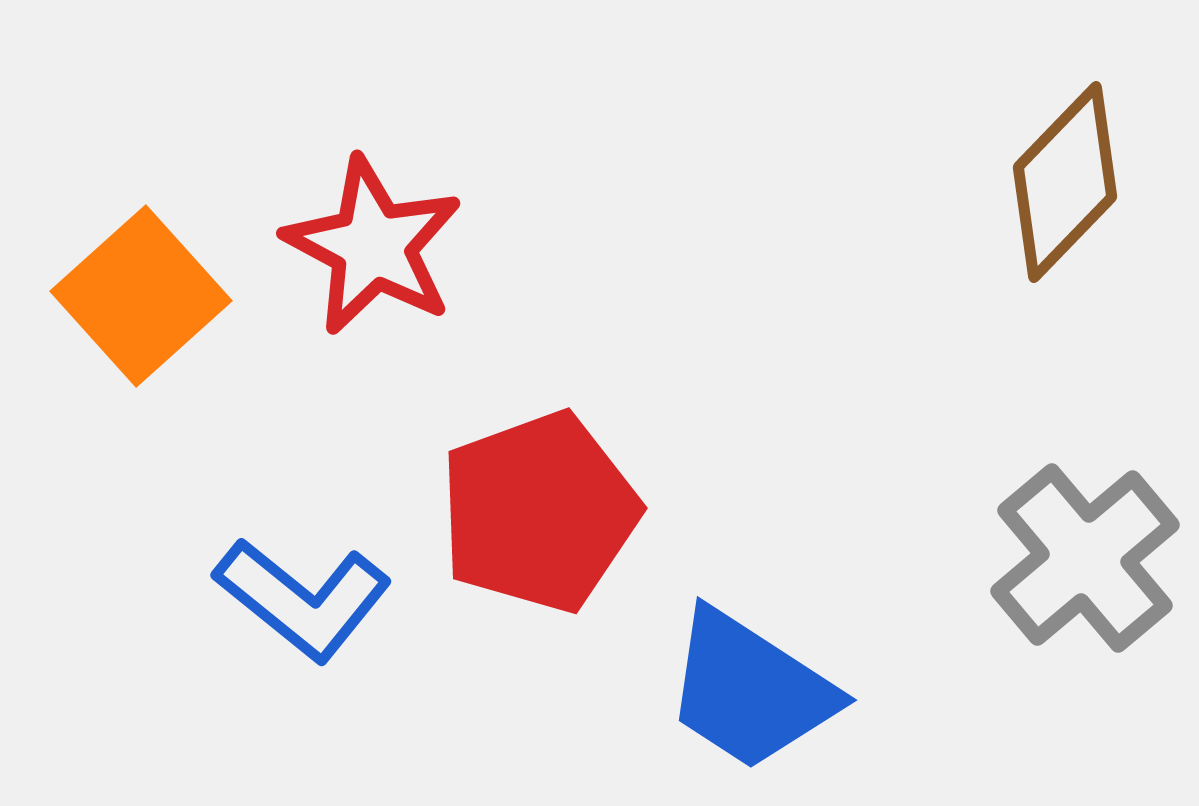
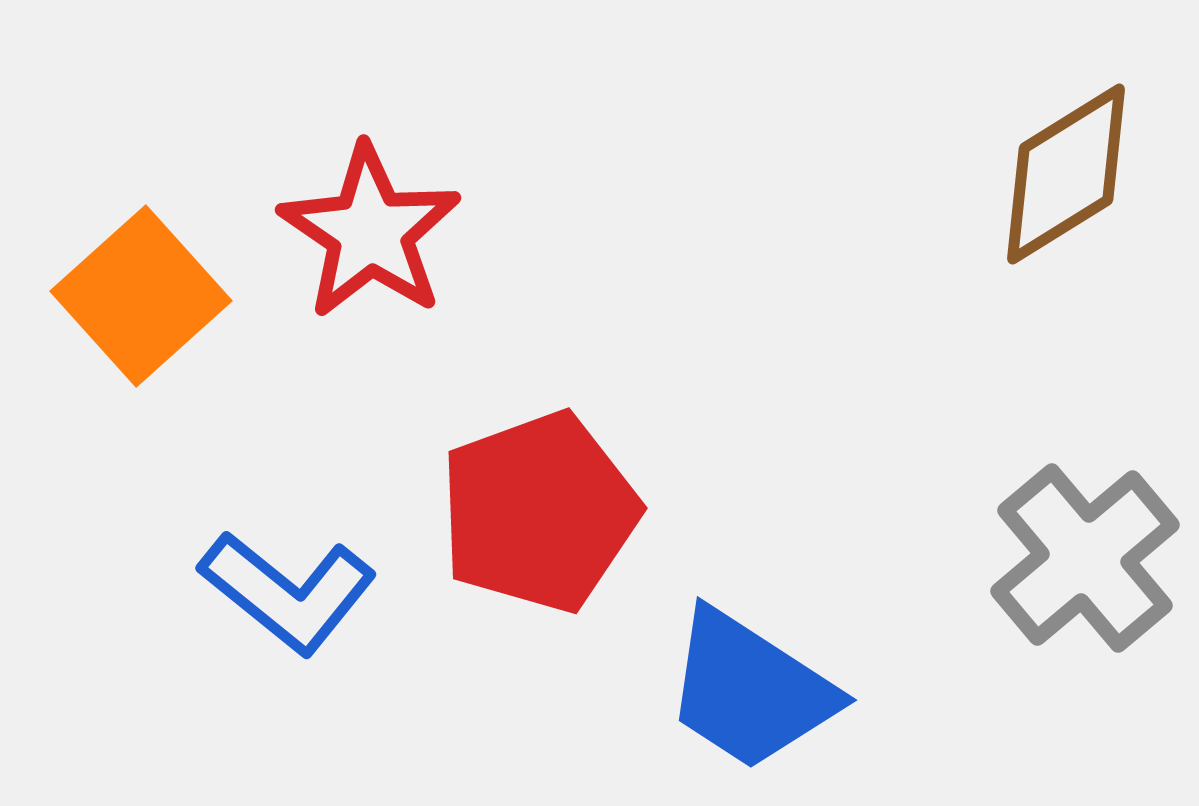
brown diamond: moved 1 px right, 8 px up; rotated 14 degrees clockwise
red star: moved 3 px left, 14 px up; rotated 6 degrees clockwise
blue L-shape: moved 15 px left, 7 px up
